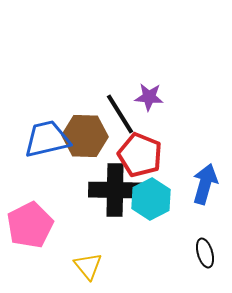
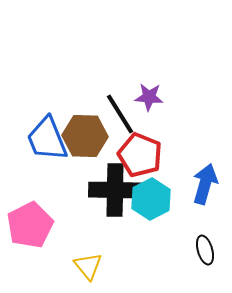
blue trapezoid: rotated 99 degrees counterclockwise
black ellipse: moved 3 px up
